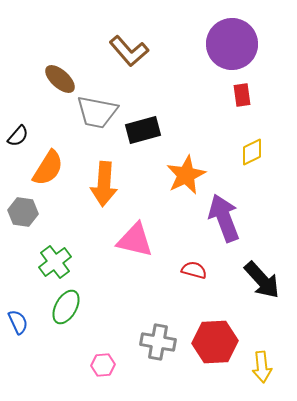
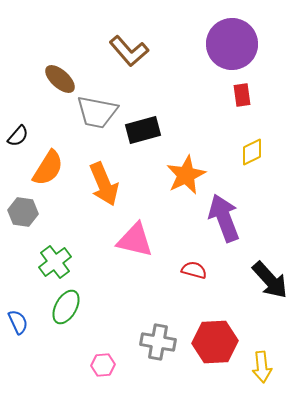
orange arrow: rotated 27 degrees counterclockwise
black arrow: moved 8 px right
